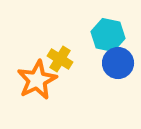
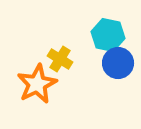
orange star: moved 4 px down
